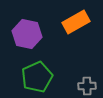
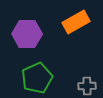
purple hexagon: rotated 12 degrees counterclockwise
green pentagon: moved 1 px down
